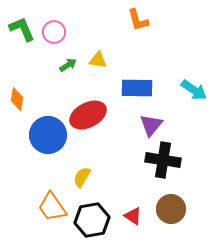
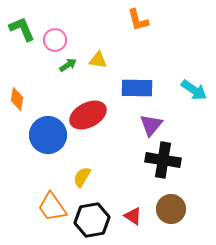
pink circle: moved 1 px right, 8 px down
